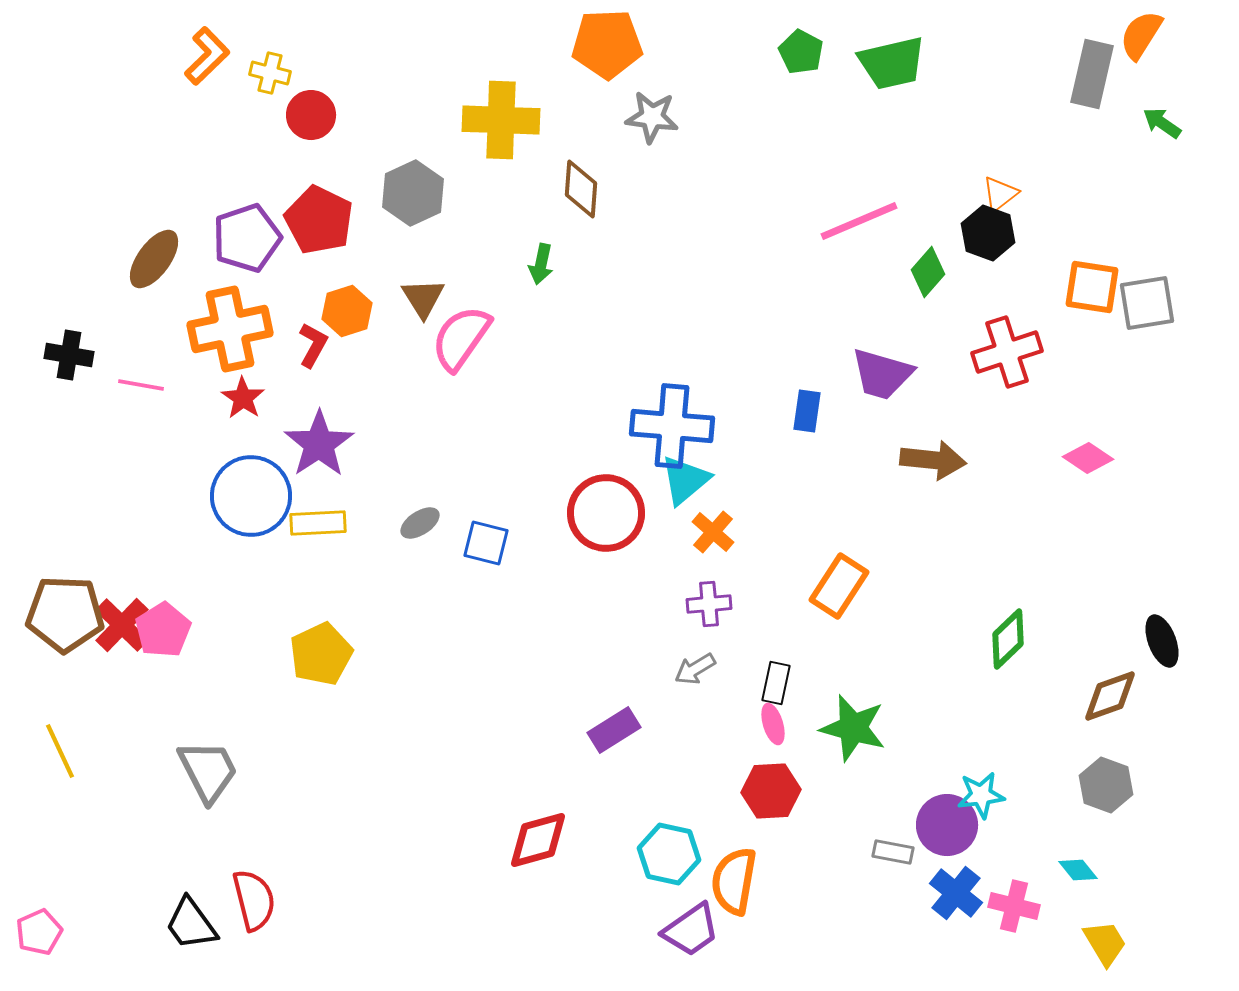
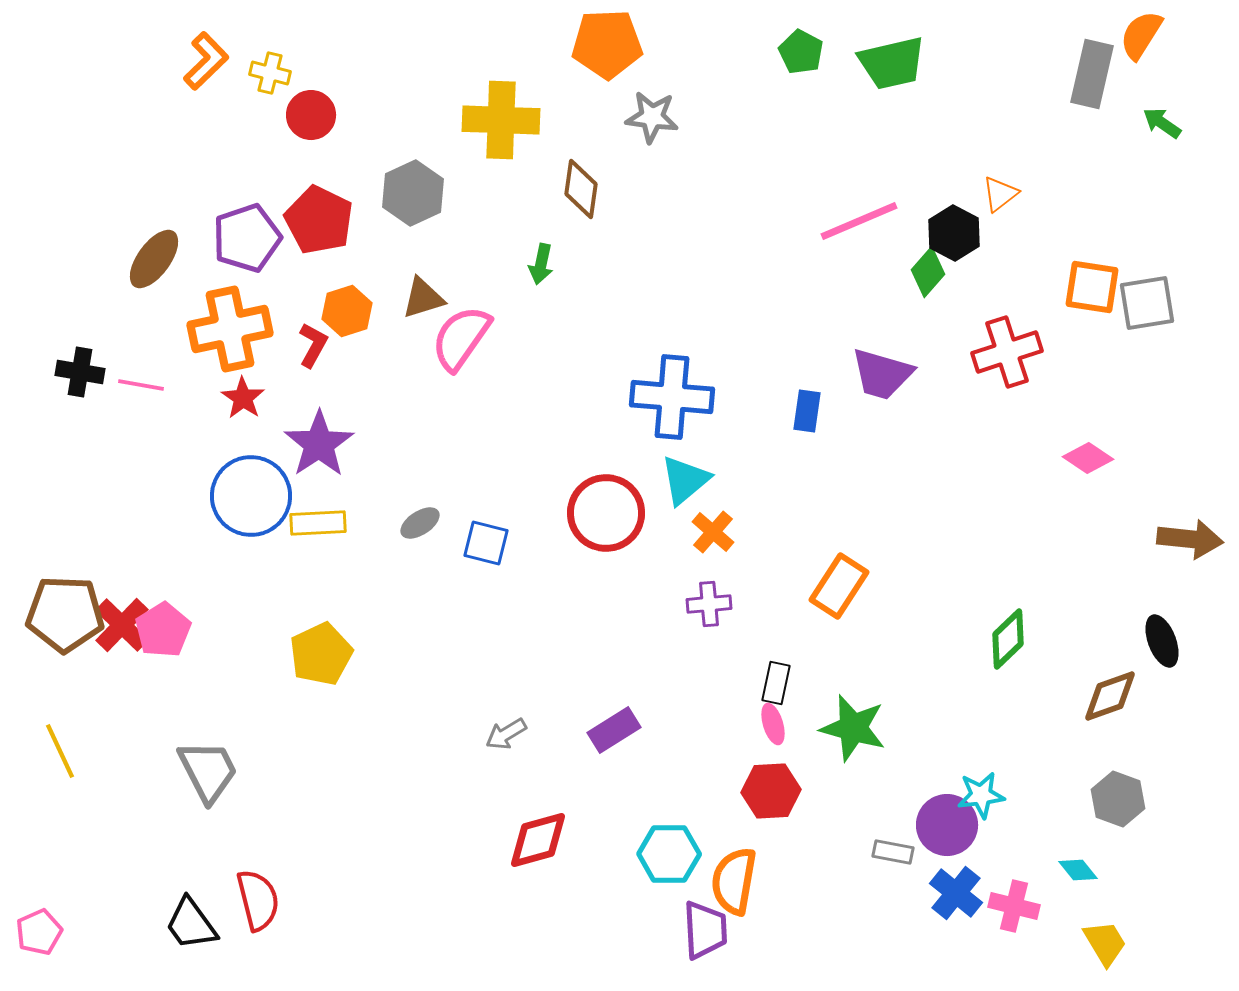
orange L-shape at (207, 56): moved 1 px left, 5 px down
brown diamond at (581, 189): rotated 4 degrees clockwise
black hexagon at (988, 233): moved 34 px left; rotated 8 degrees clockwise
brown triangle at (423, 298): rotated 45 degrees clockwise
black cross at (69, 355): moved 11 px right, 17 px down
blue cross at (672, 426): moved 29 px up
brown arrow at (933, 460): moved 257 px right, 79 px down
gray arrow at (695, 669): moved 189 px left, 65 px down
gray hexagon at (1106, 785): moved 12 px right, 14 px down
cyan hexagon at (669, 854): rotated 12 degrees counterclockwise
red semicircle at (254, 900): moved 4 px right
purple trapezoid at (691, 930): moved 14 px right; rotated 58 degrees counterclockwise
